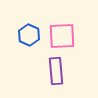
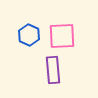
purple rectangle: moved 3 px left, 1 px up
